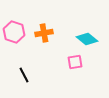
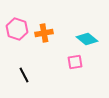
pink hexagon: moved 3 px right, 3 px up
